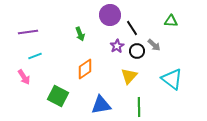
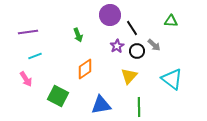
green arrow: moved 2 px left, 1 px down
pink arrow: moved 2 px right, 2 px down
